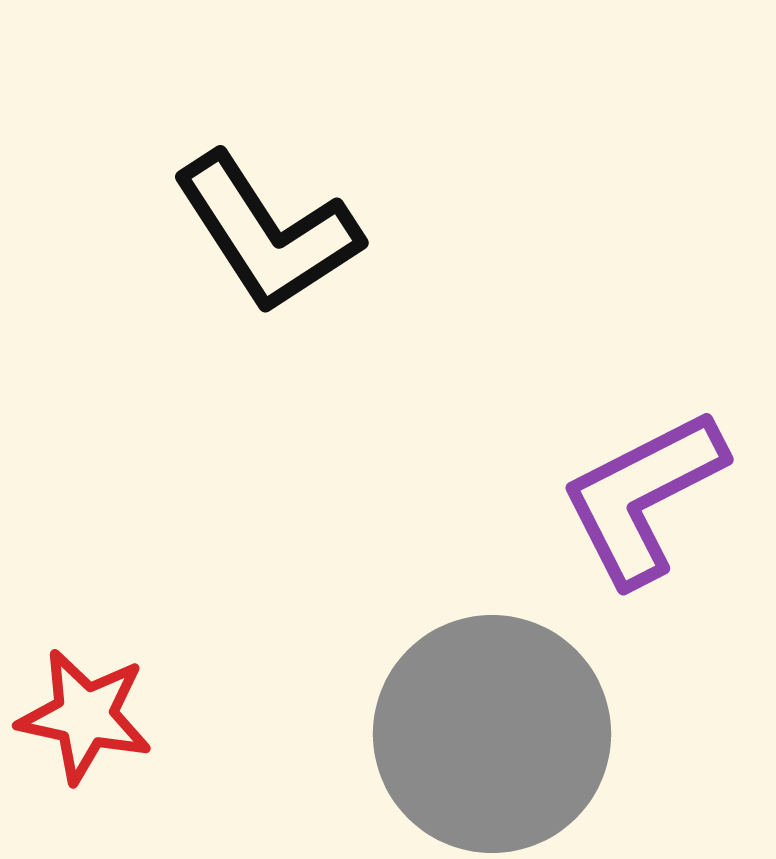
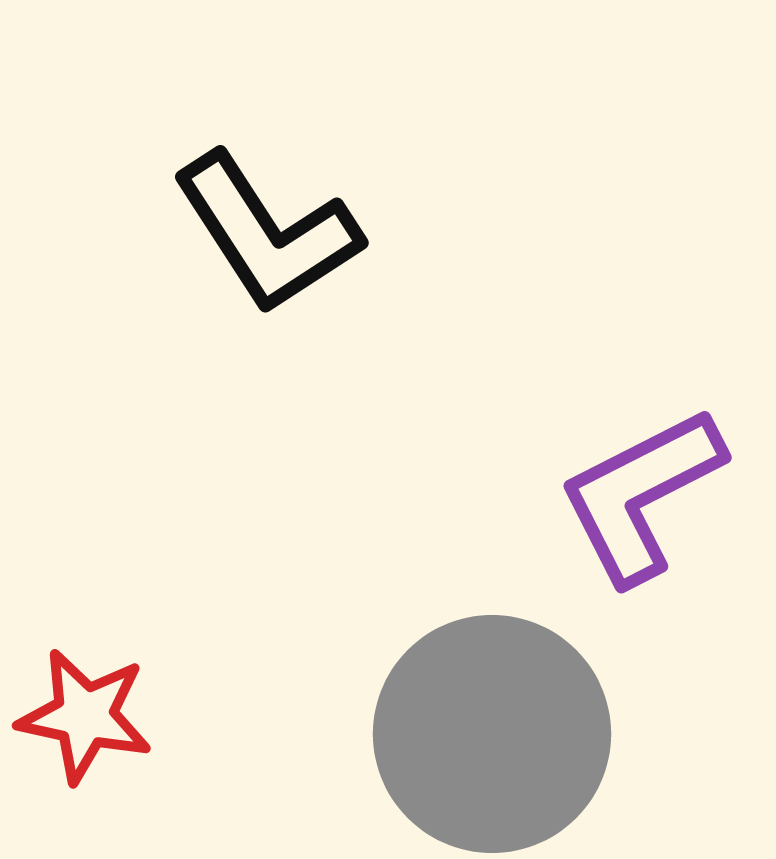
purple L-shape: moved 2 px left, 2 px up
